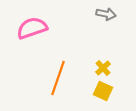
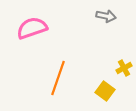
gray arrow: moved 2 px down
yellow cross: moved 21 px right; rotated 14 degrees clockwise
yellow square: moved 2 px right; rotated 12 degrees clockwise
